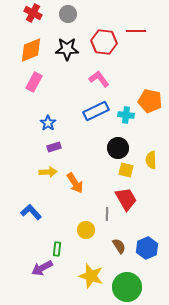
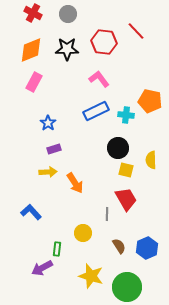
red line: rotated 48 degrees clockwise
purple rectangle: moved 2 px down
yellow circle: moved 3 px left, 3 px down
